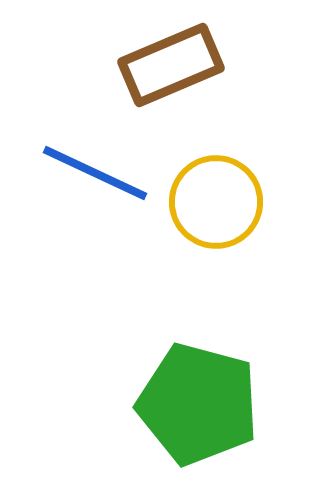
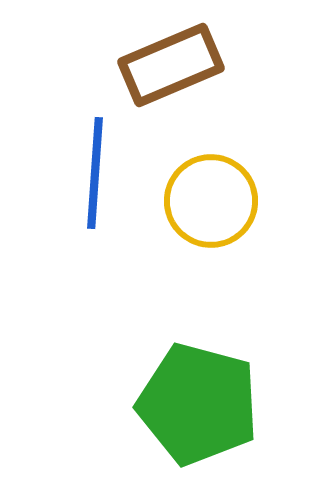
blue line: rotated 69 degrees clockwise
yellow circle: moved 5 px left, 1 px up
